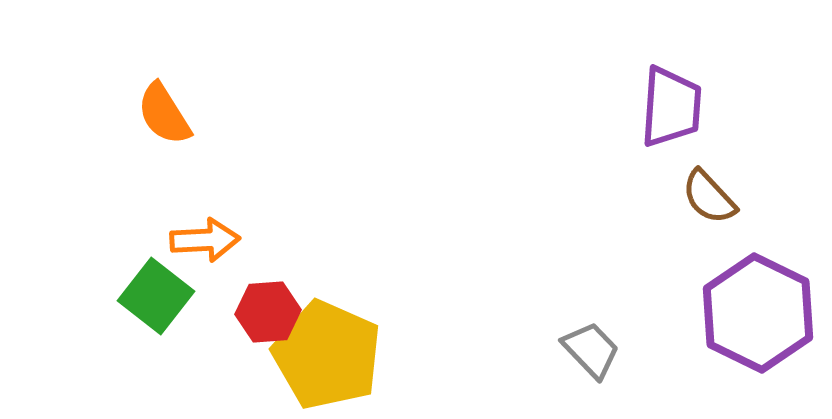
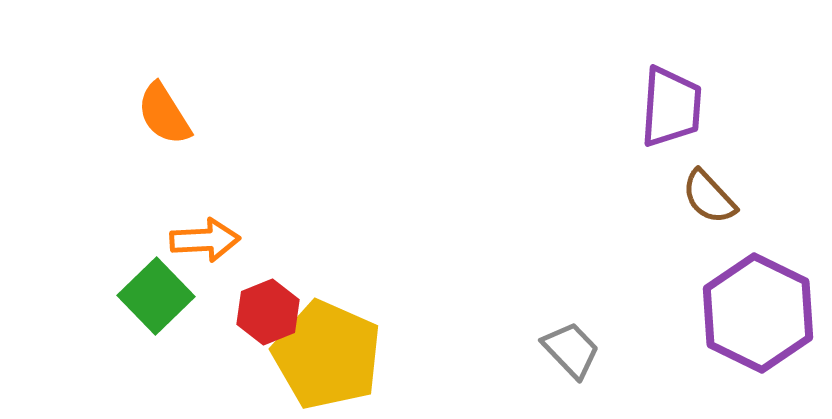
green square: rotated 8 degrees clockwise
red hexagon: rotated 18 degrees counterclockwise
gray trapezoid: moved 20 px left
